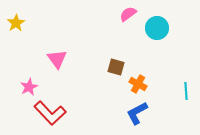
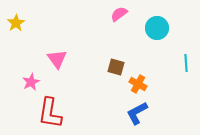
pink semicircle: moved 9 px left
pink star: moved 2 px right, 5 px up
cyan line: moved 28 px up
red L-shape: rotated 52 degrees clockwise
